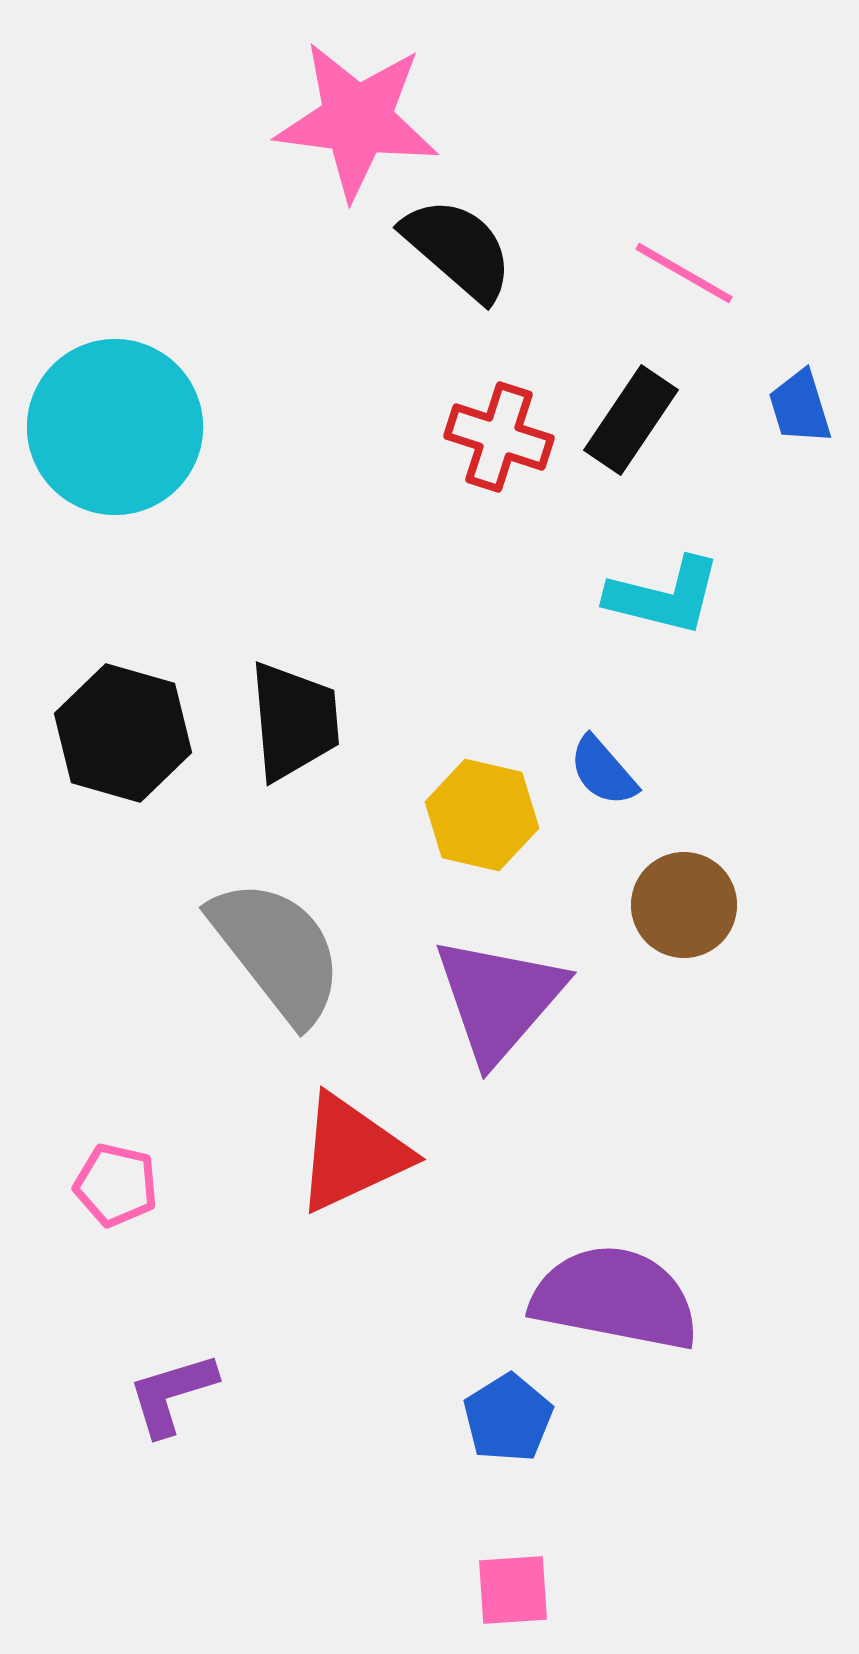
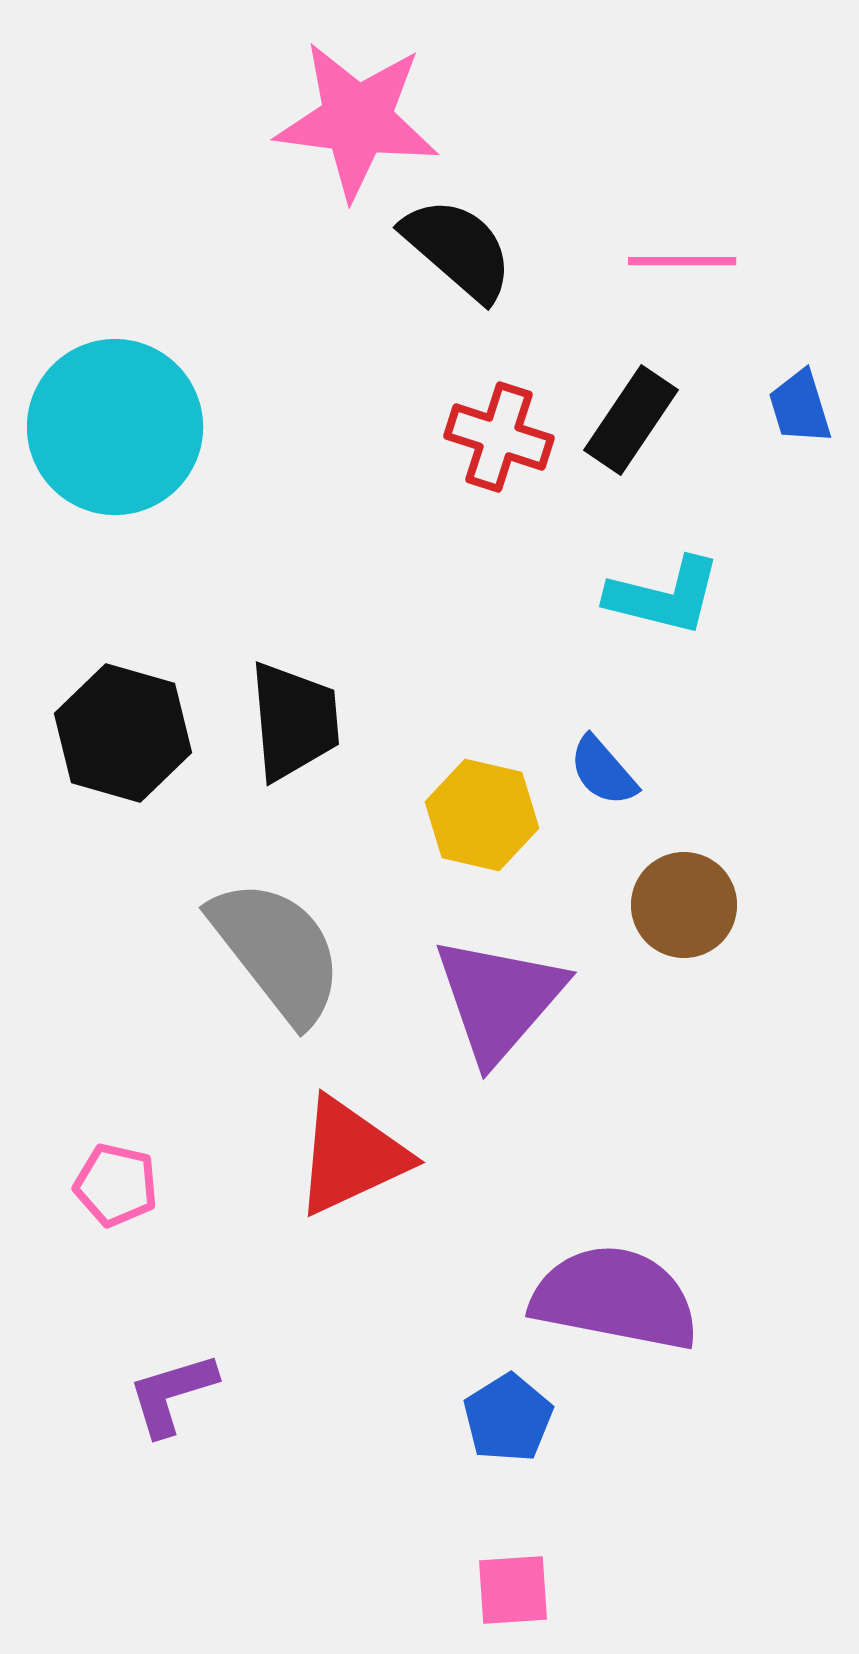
pink line: moved 2 px left, 12 px up; rotated 30 degrees counterclockwise
red triangle: moved 1 px left, 3 px down
